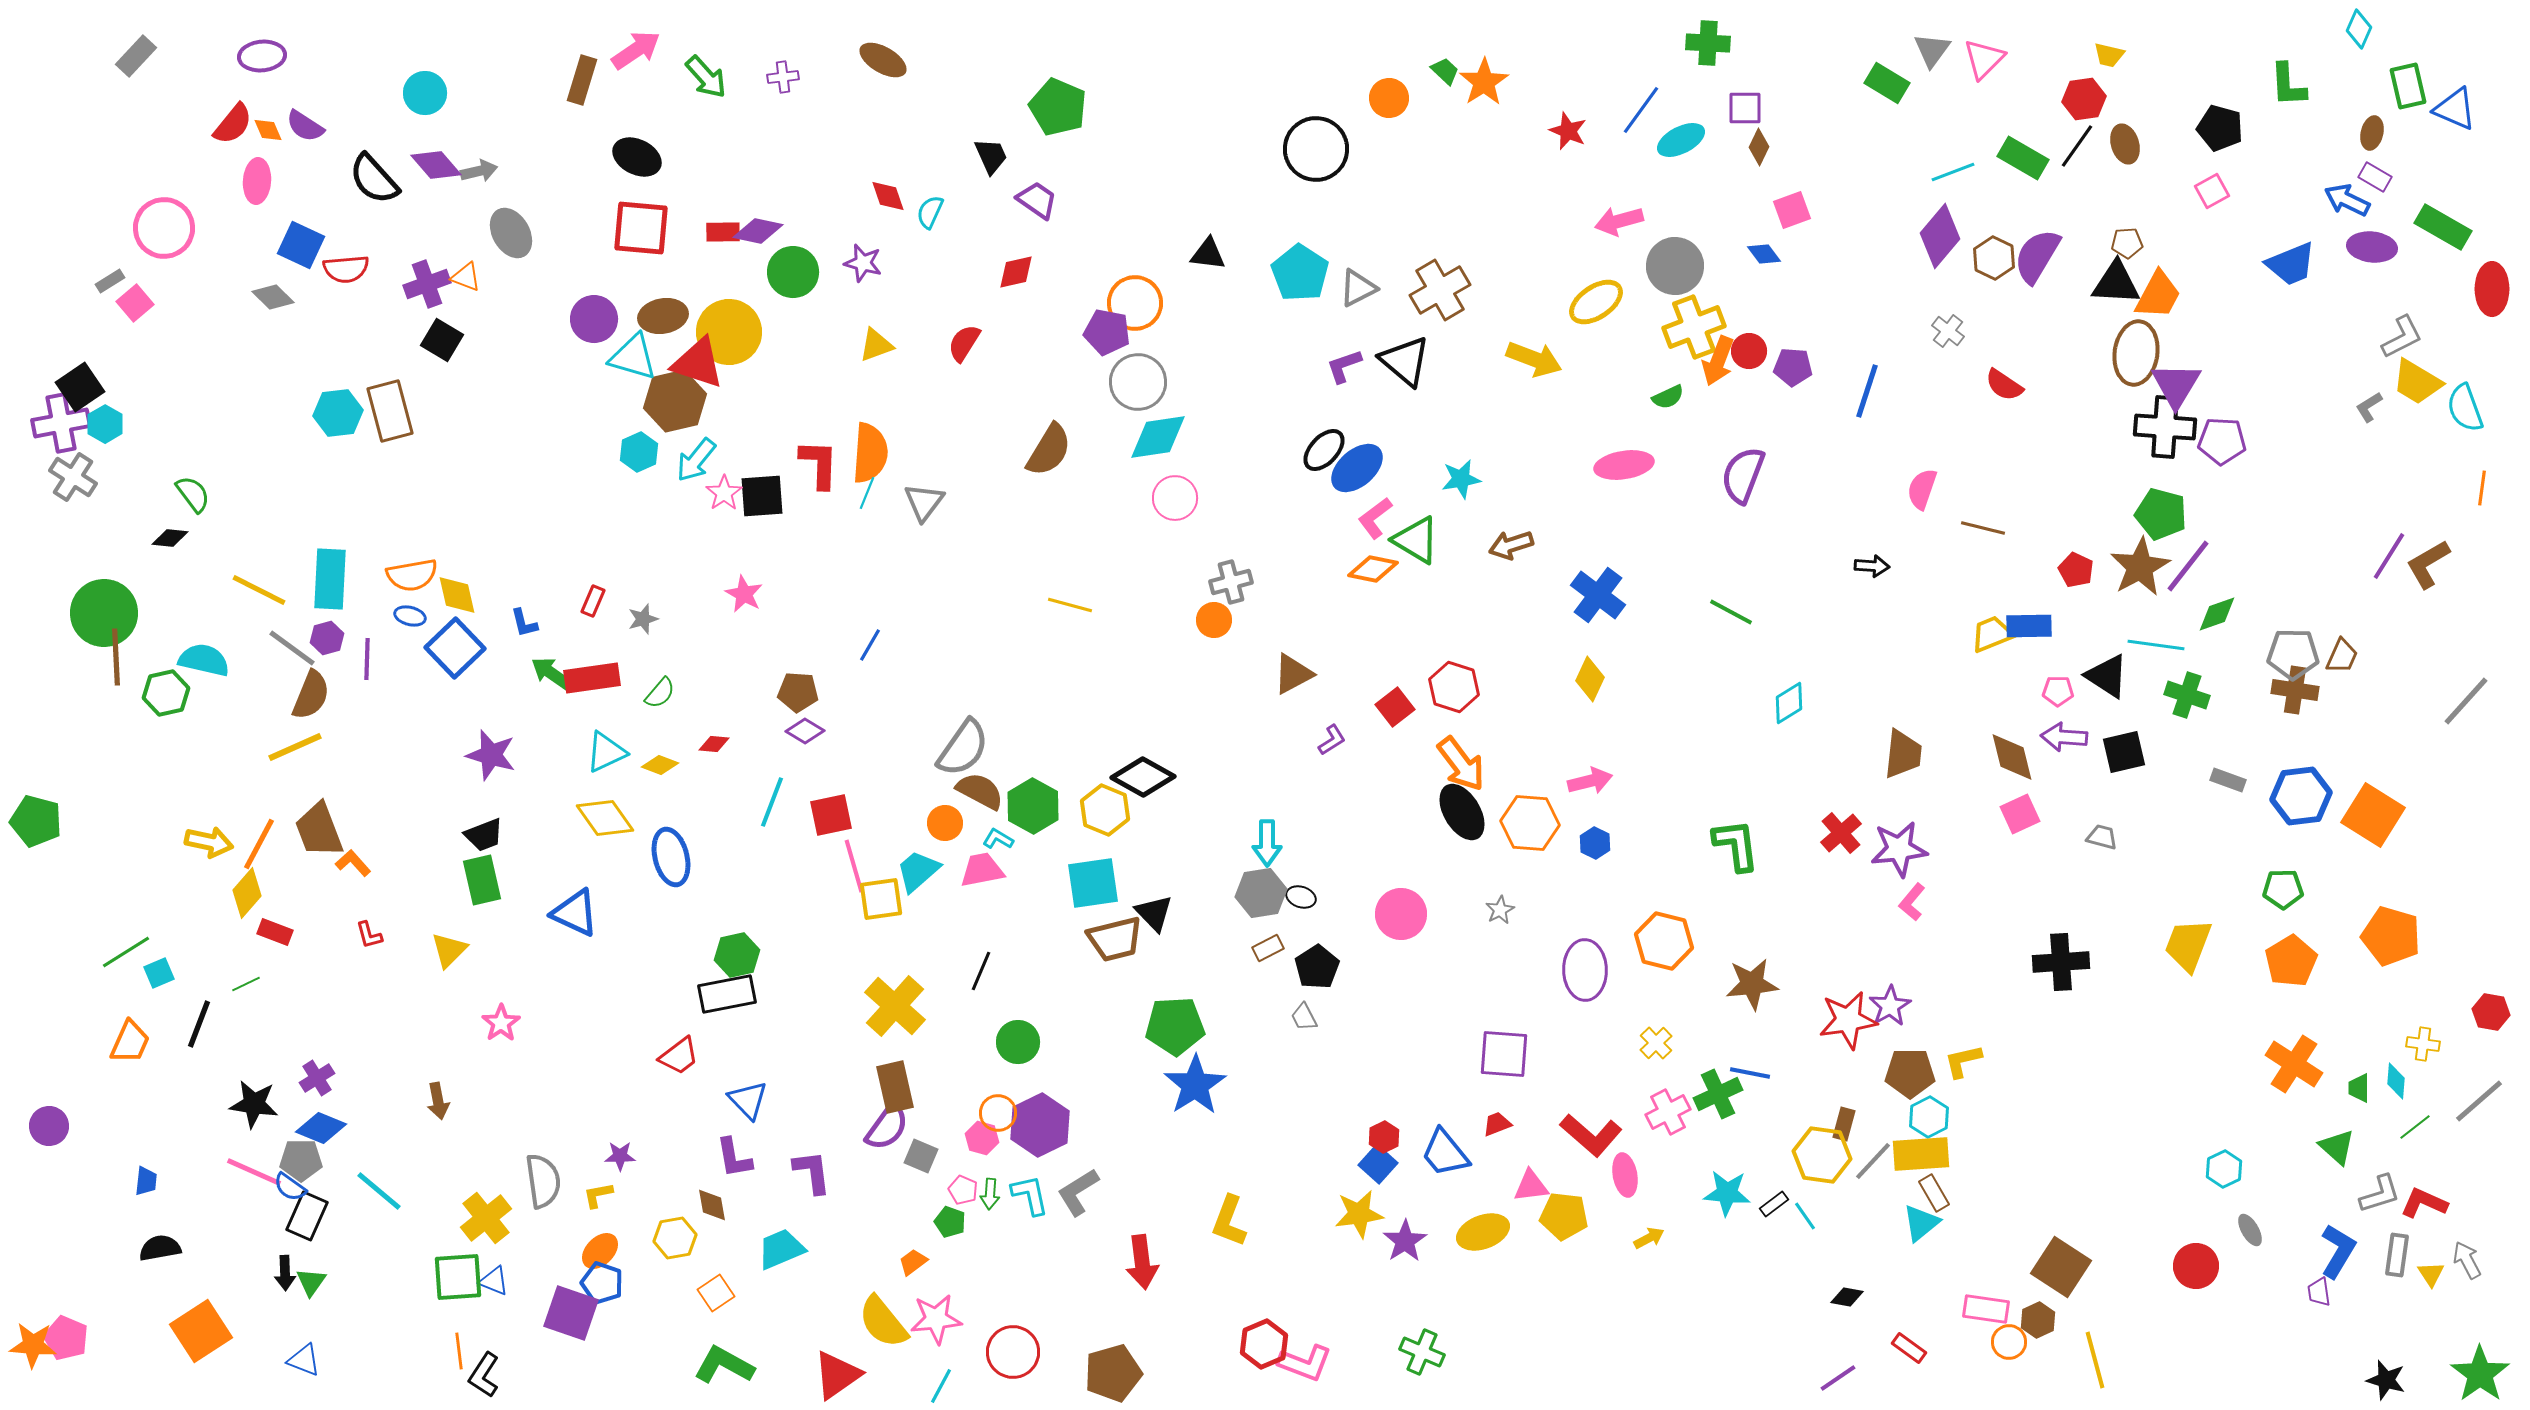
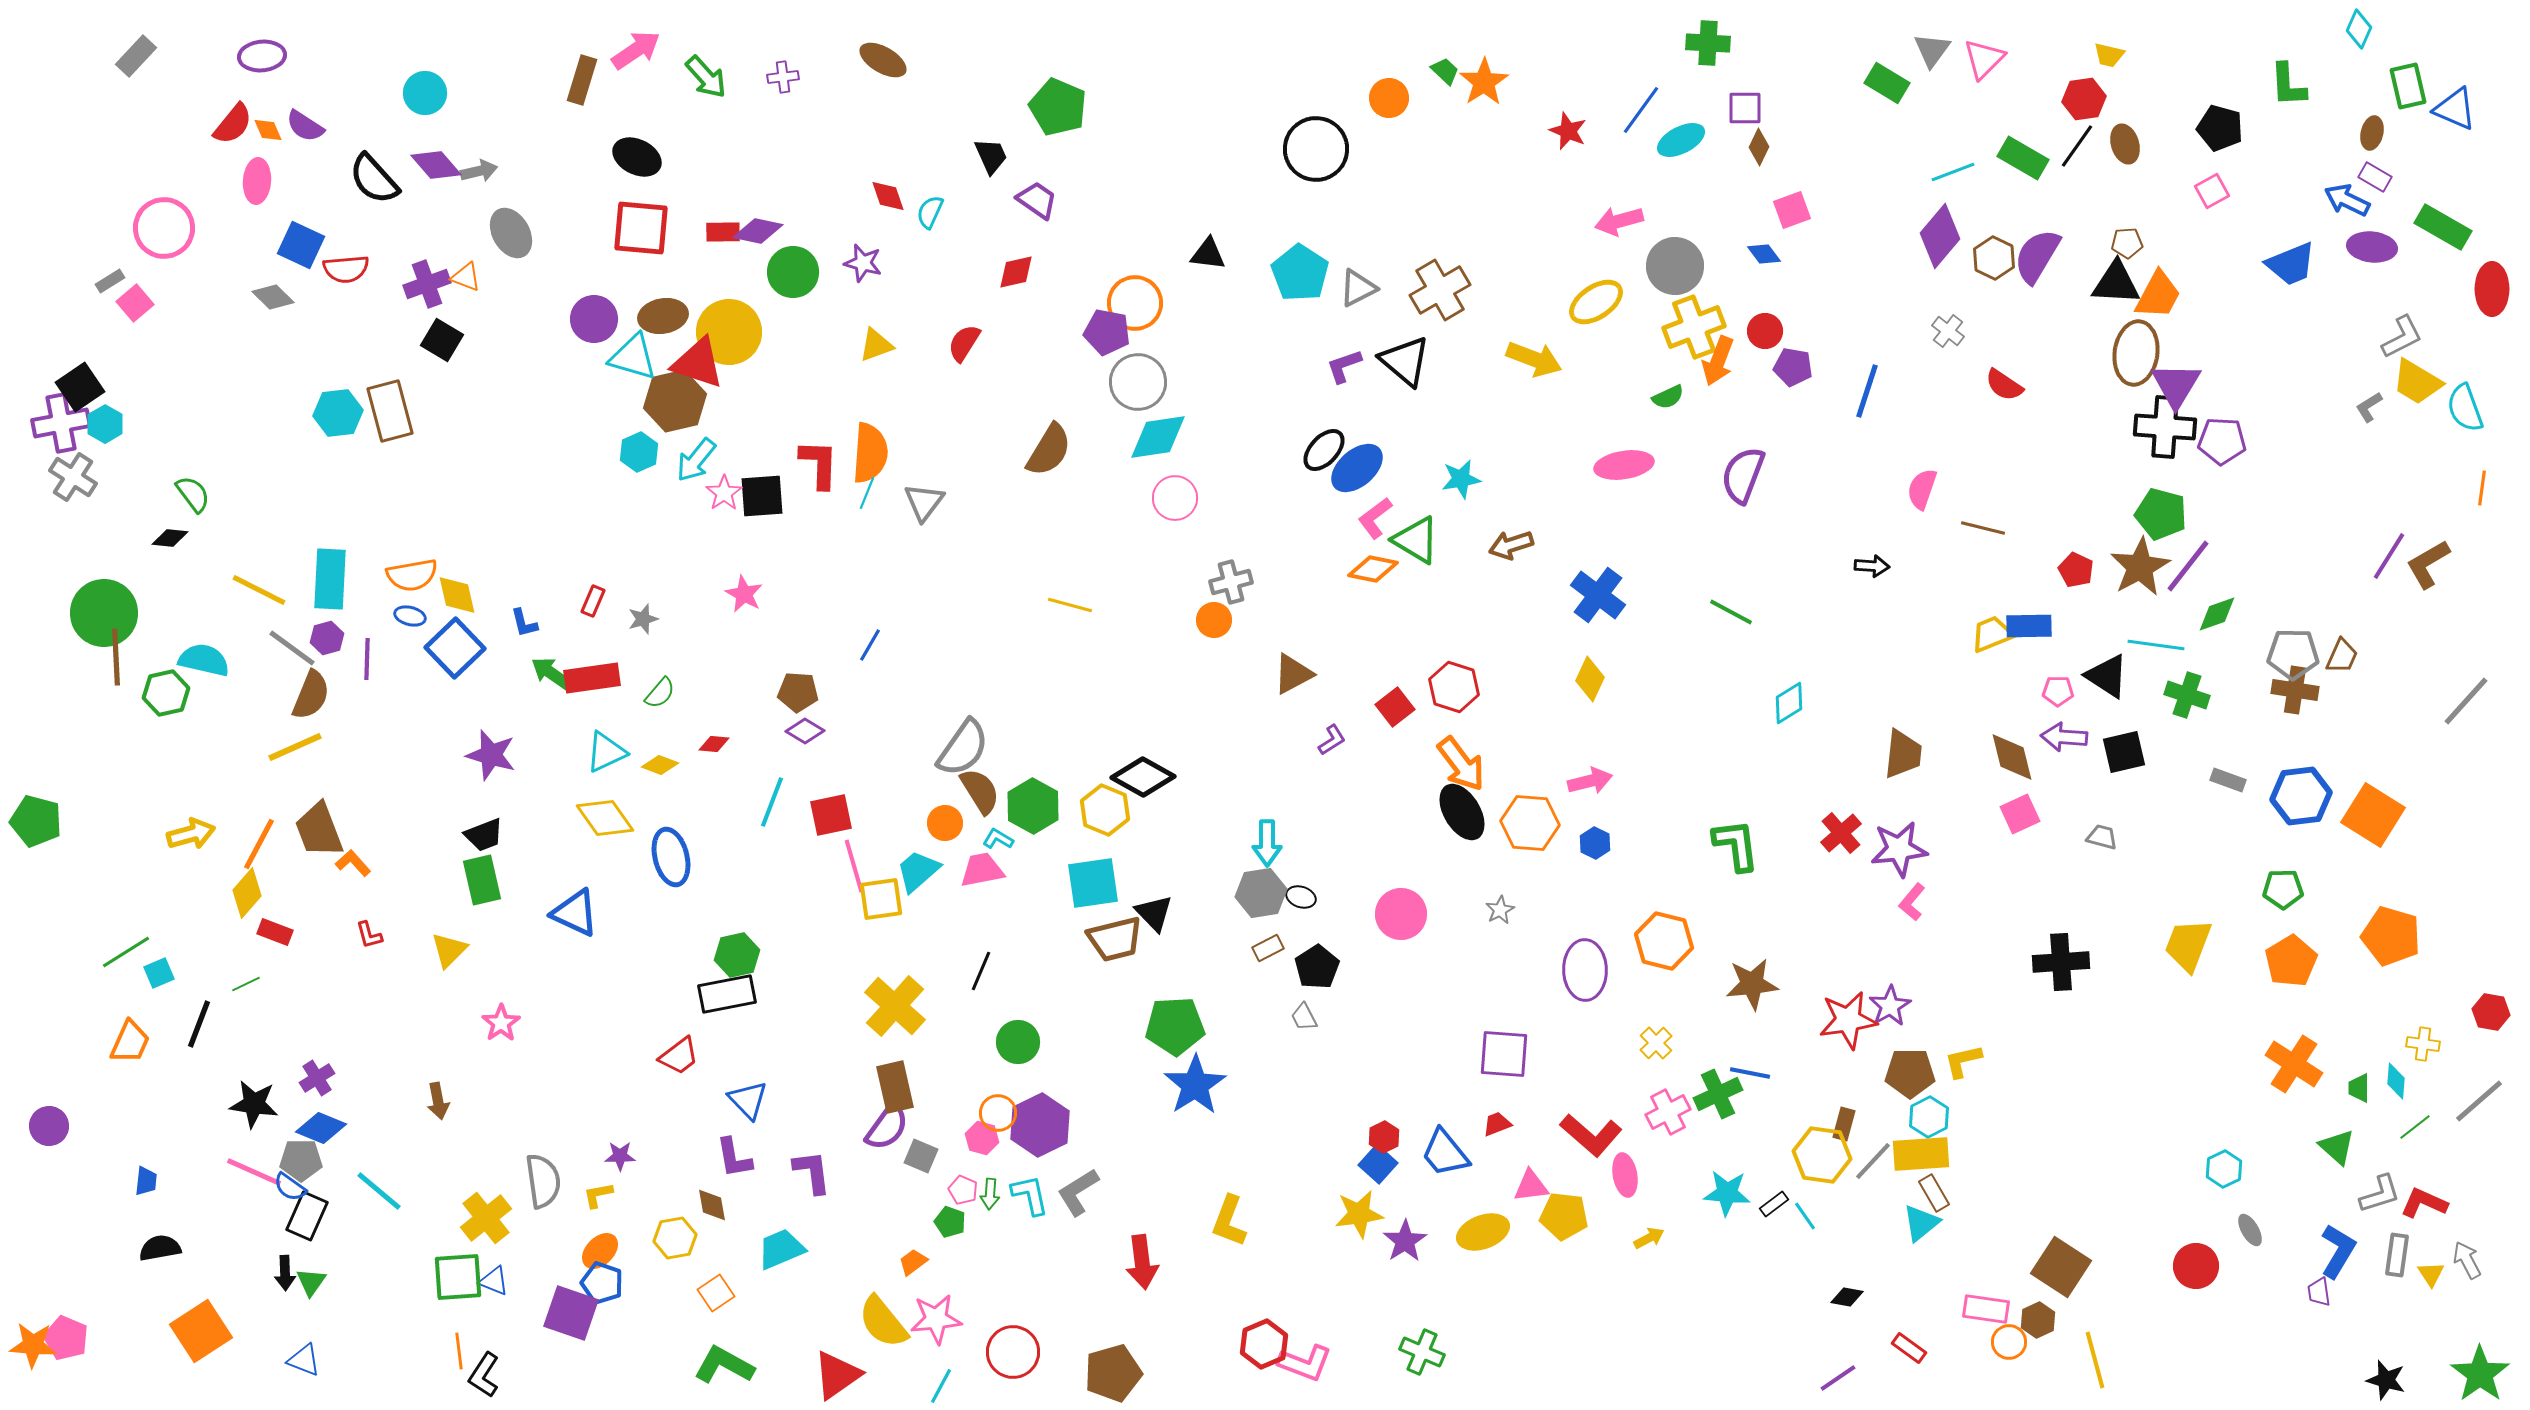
red circle at (1749, 351): moved 16 px right, 20 px up
purple pentagon at (1793, 367): rotated 6 degrees clockwise
brown semicircle at (980, 791): rotated 30 degrees clockwise
yellow arrow at (209, 842): moved 18 px left, 8 px up; rotated 27 degrees counterclockwise
